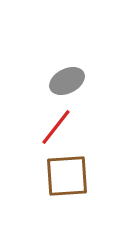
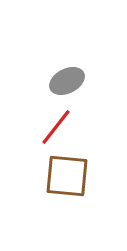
brown square: rotated 9 degrees clockwise
